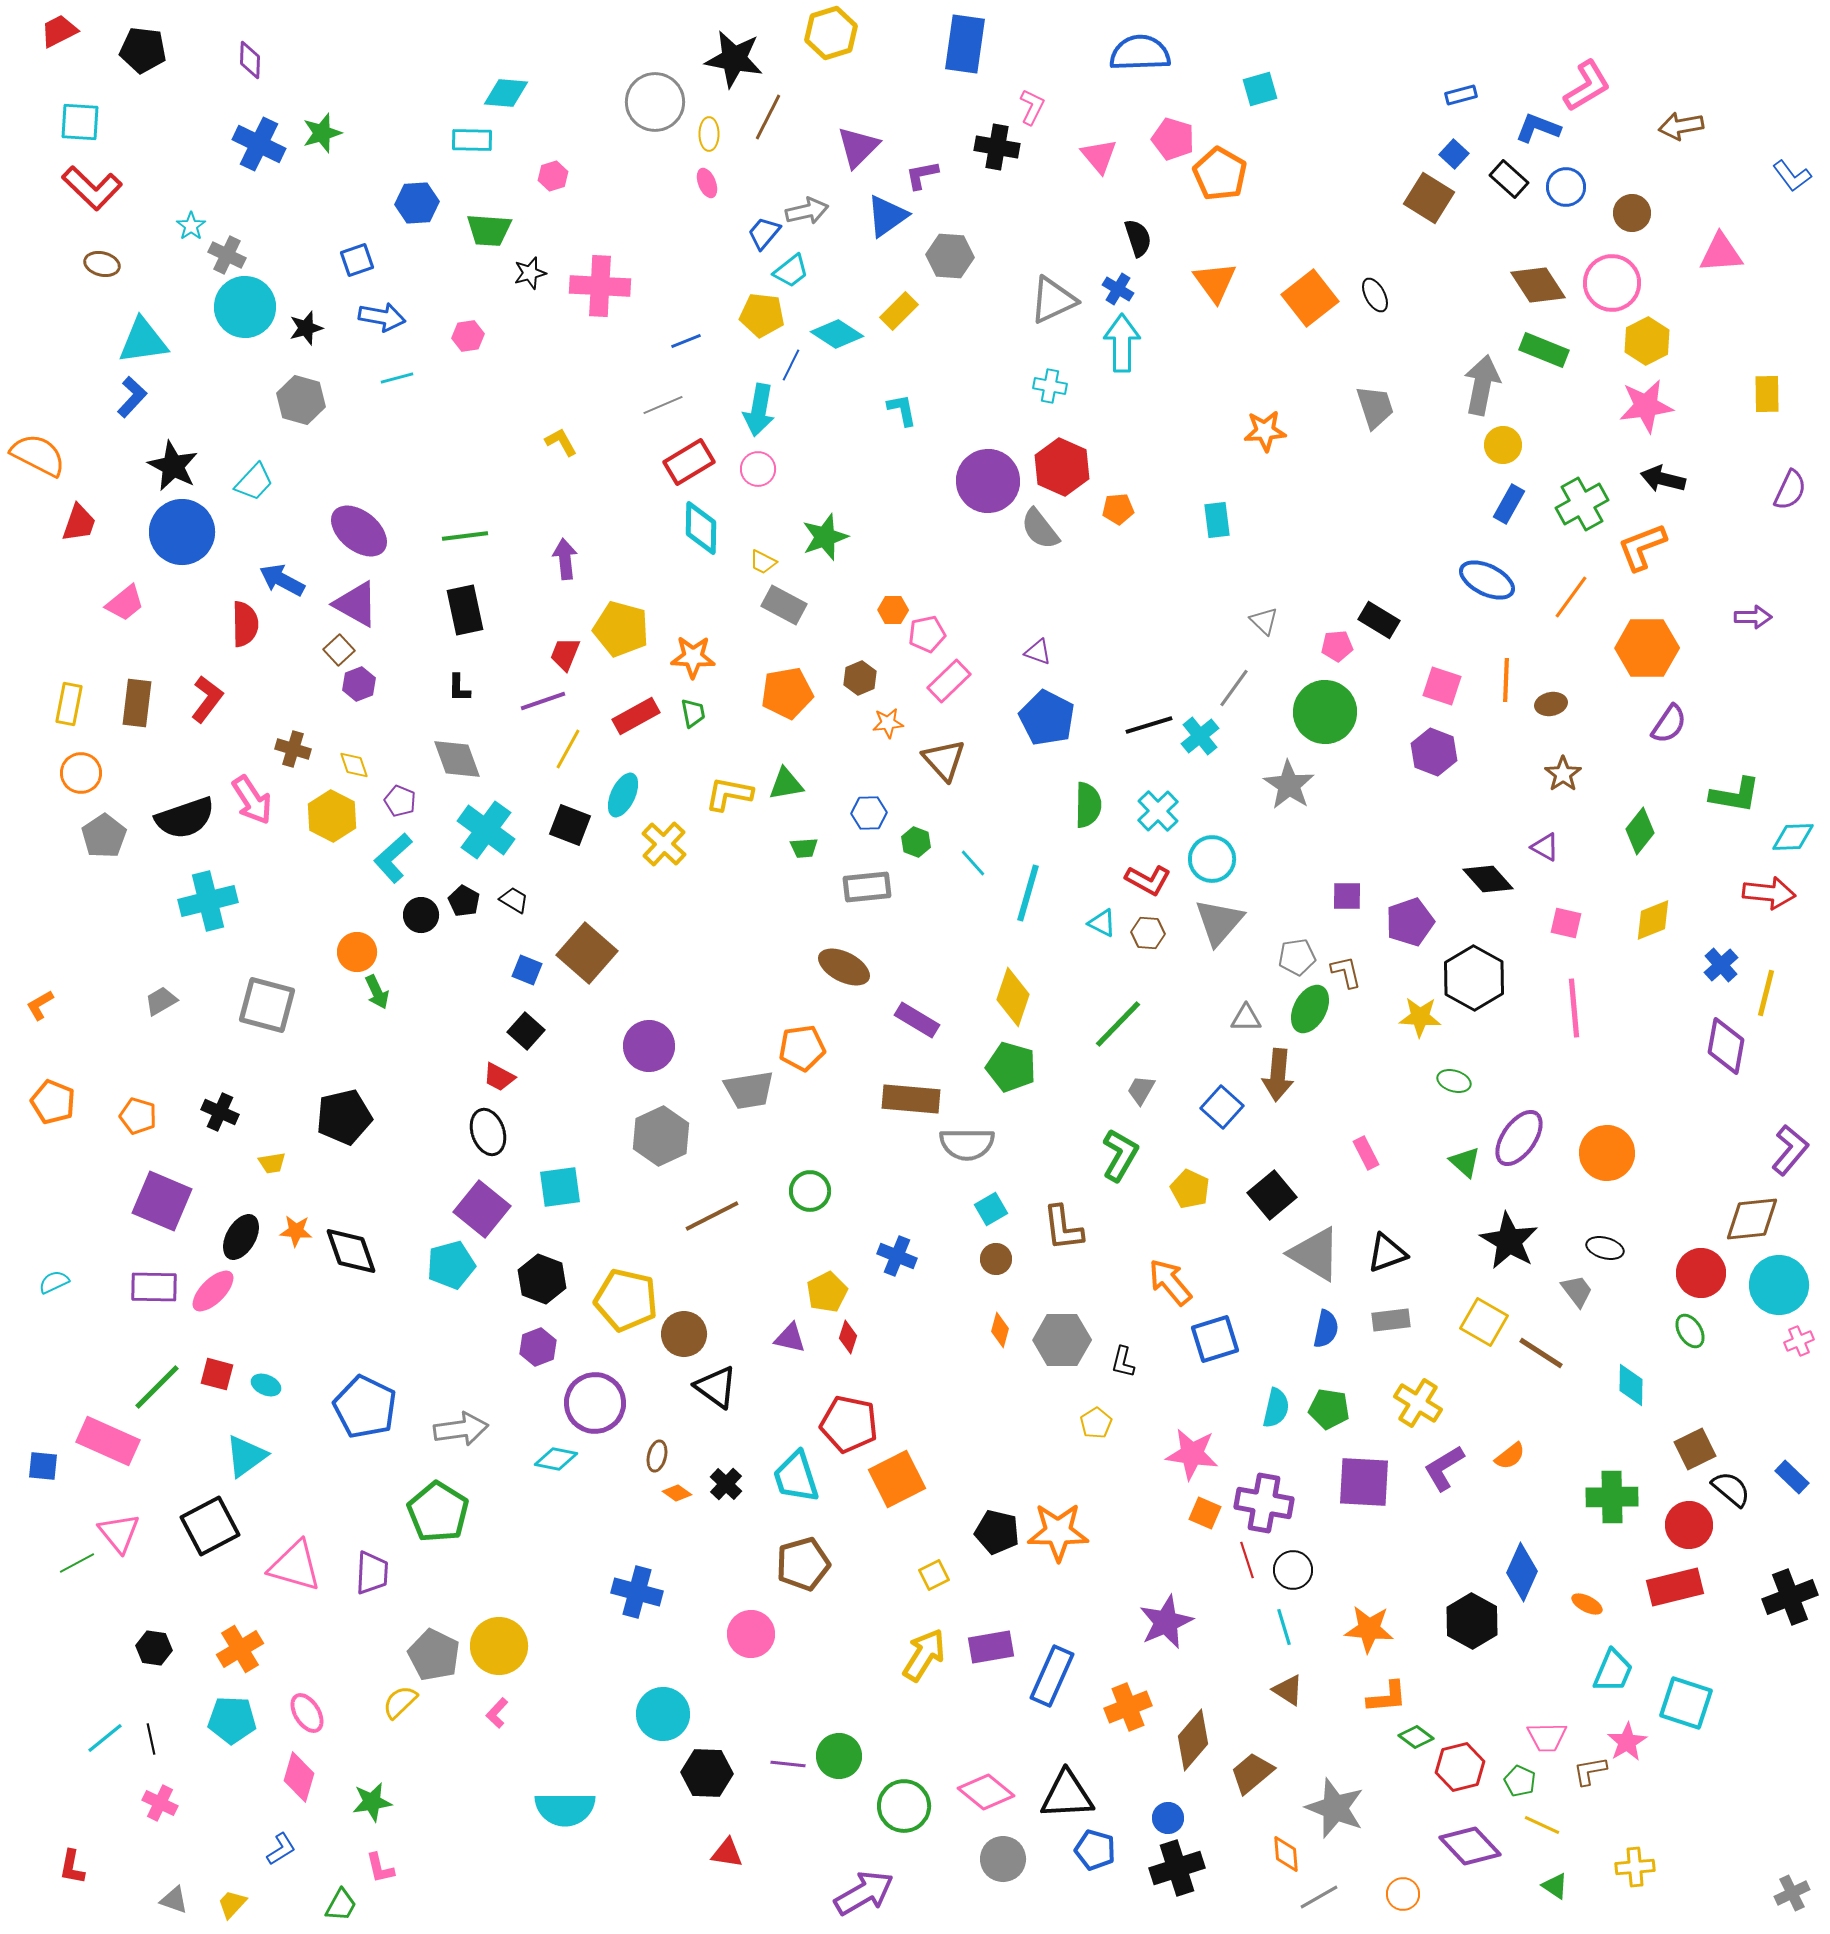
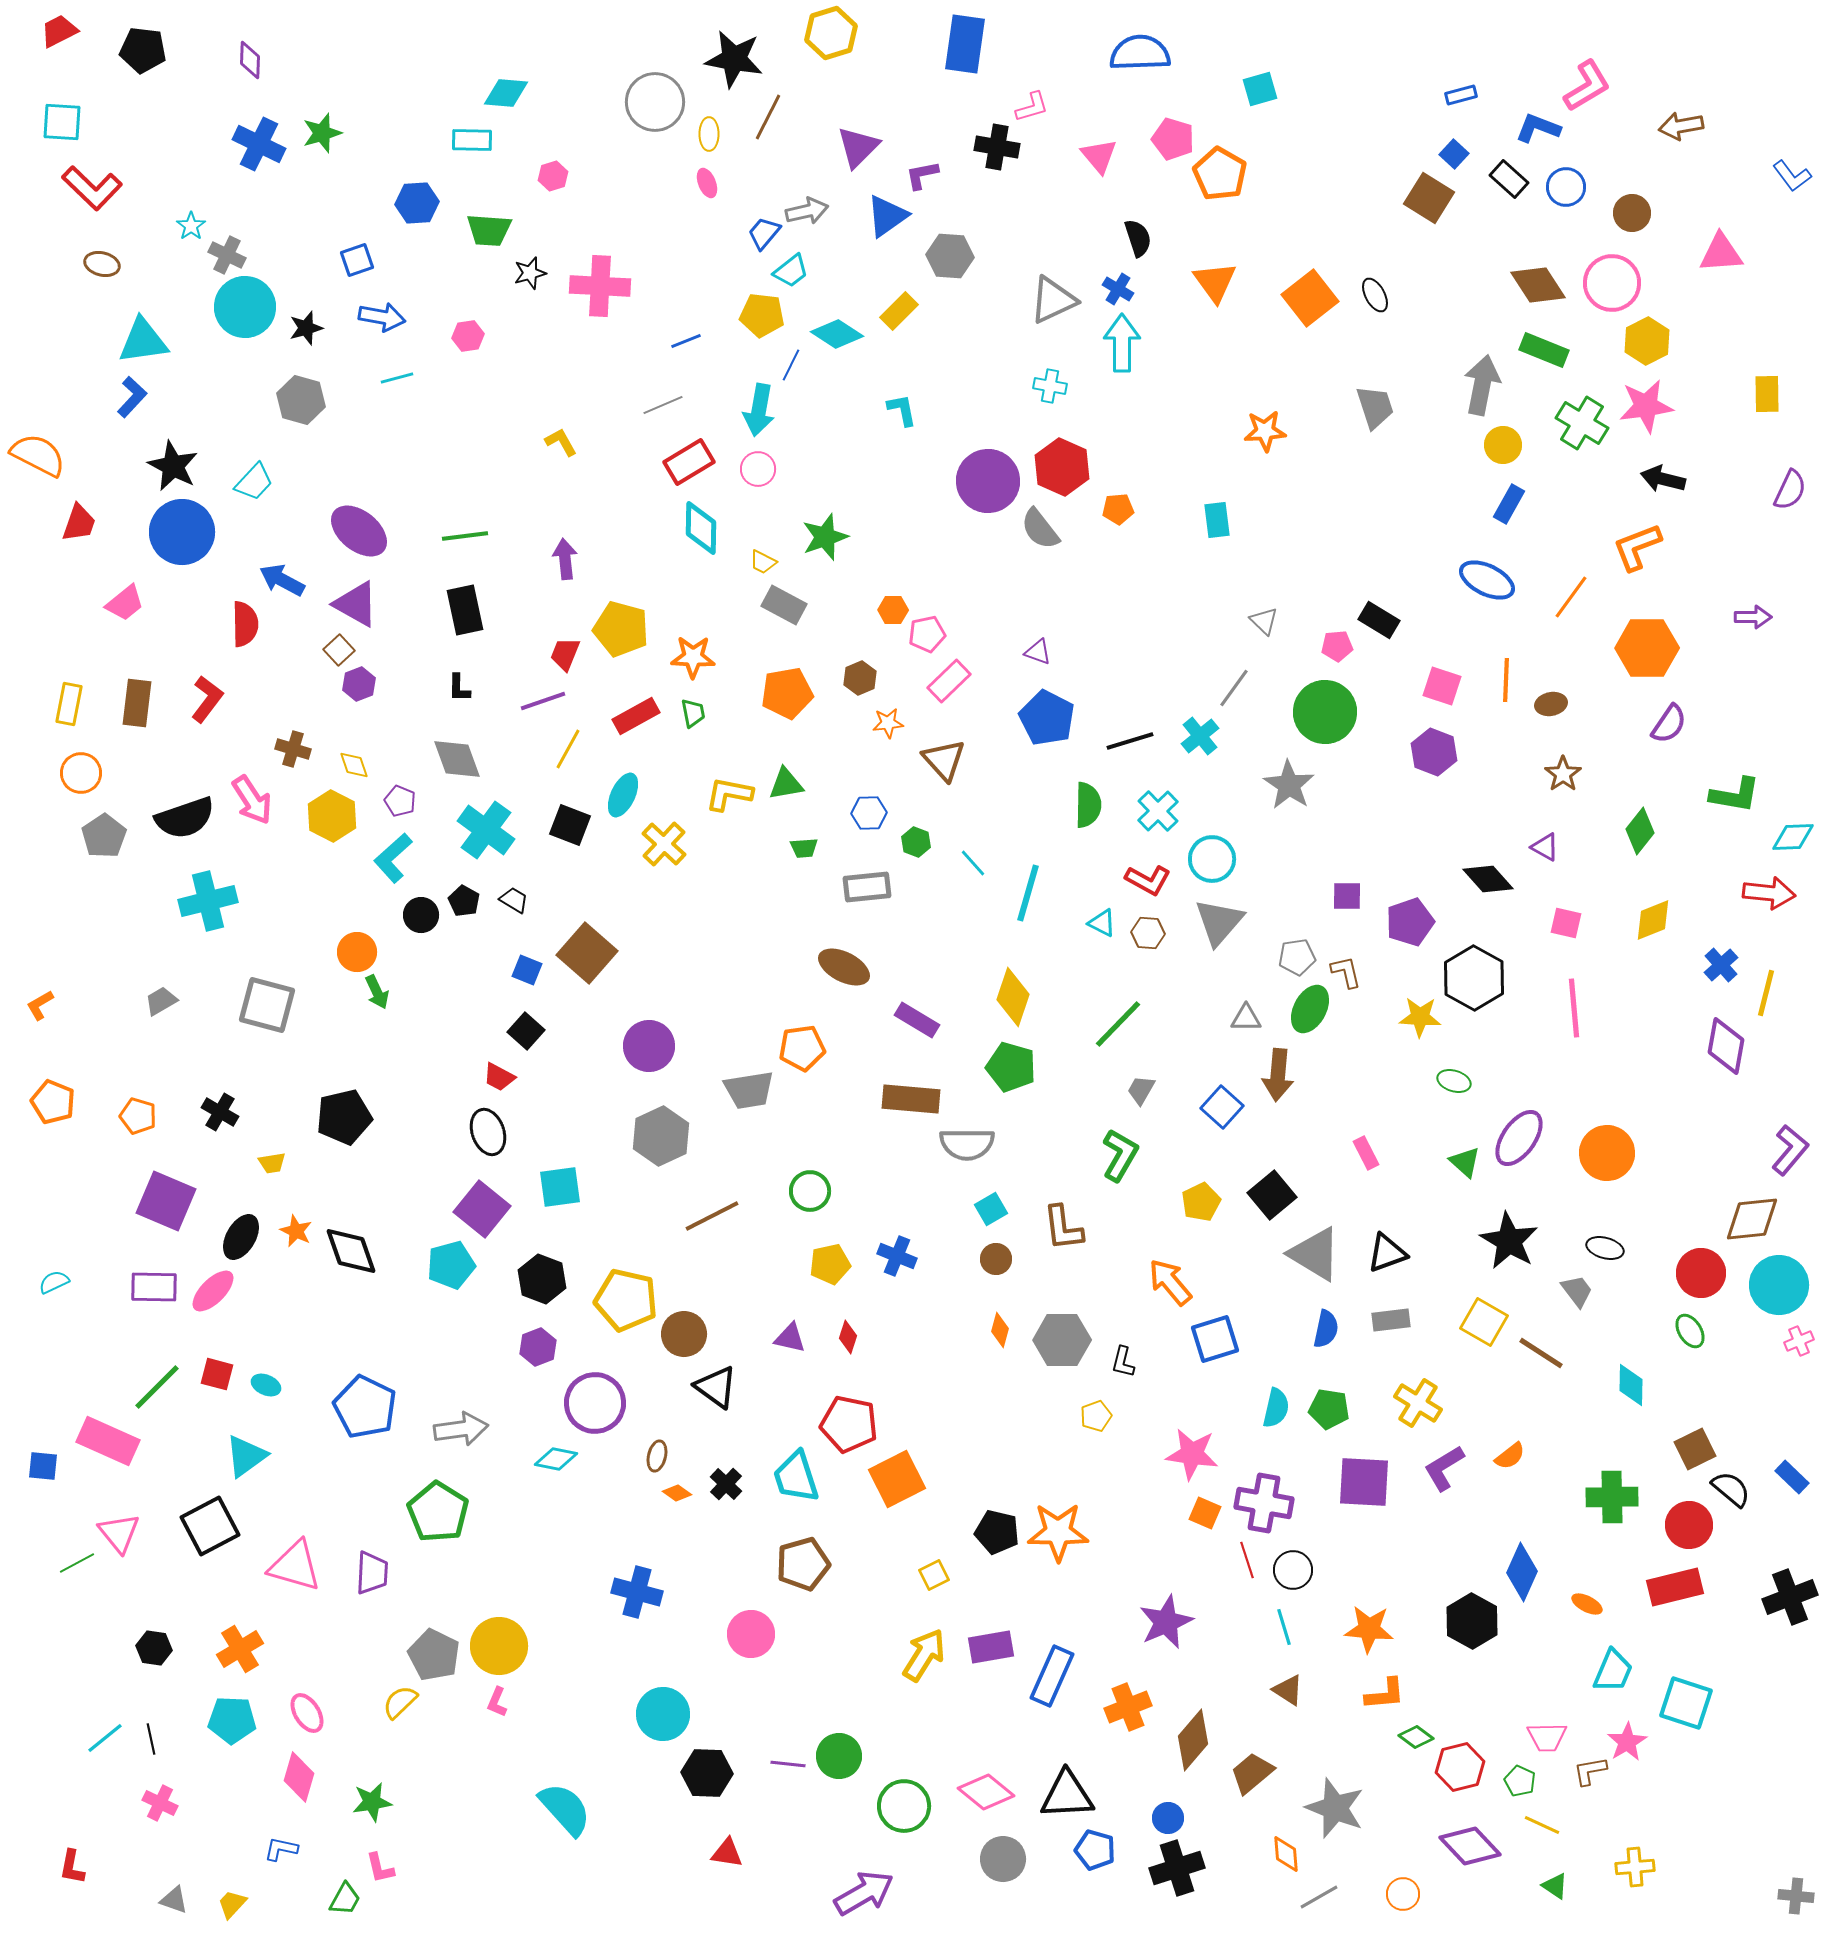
pink L-shape at (1032, 107): rotated 48 degrees clockwise
cyan square at (80, 122): moved 18 px left
green cross at (1582, 504): moved 81 px up; rotated 30 degrees counterclockwise
orange L-shape at (1642, 547): moved 5 px left
black line at (1149, 725): moved 19 px left, 16 px down
black cross at (220, 1112): rotated 6 degrees clockwise
yellow pentagon at (1190, 1189): moved 11 px right, 13 px down; rotated 21 degrees clockwise
purple square at (162, 1201): moved 4 px right
orange star at (296, 1231): rotated 20 degrees clockwise
yellow pentagon at (827, 1292): moved 3 px right, 28 px up; rotated 15 degrees clockwise
yellow pentagon at (1096, 1423): moved 7 px up; rotated 12 degrees clockwise
orange L-shape at (1387, 1697): moved 2 px left, 3 px up
pink L-shape at (497, 1713): moved 11 px up; rotated 20 degrees counterclockwise
cyan semicircle at (565, 1809): rotated 132 degrees counterclockwise
blue L-shape at (281, 1849): rotated 136 degrees counterclockwise
gray cross at (1792, 1893): moved 4 px right, 3 px down; rotated 32 degrees clockwise
green trapezoid at (341, 1905): moved 4 px right, 6 px up
